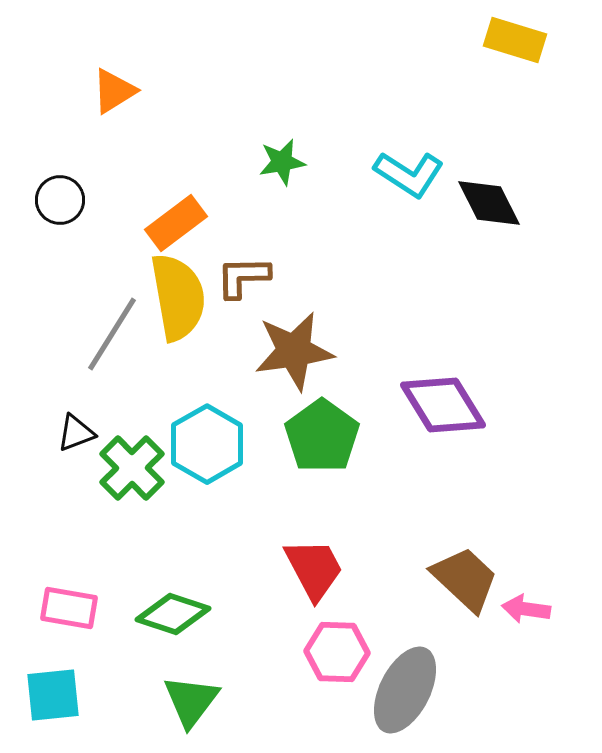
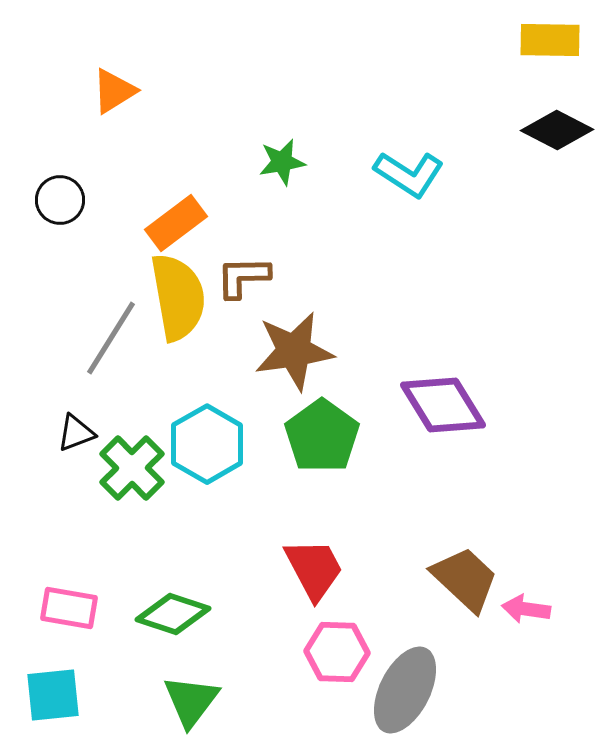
yellow rectangle: moved 35 px right; rotated 16 degrees counterclockwise
black diamond: moved 68 px right, 73 px up; rotated 36 degrees counterclockwise
gray line: moved 1 px left, 4 px down
